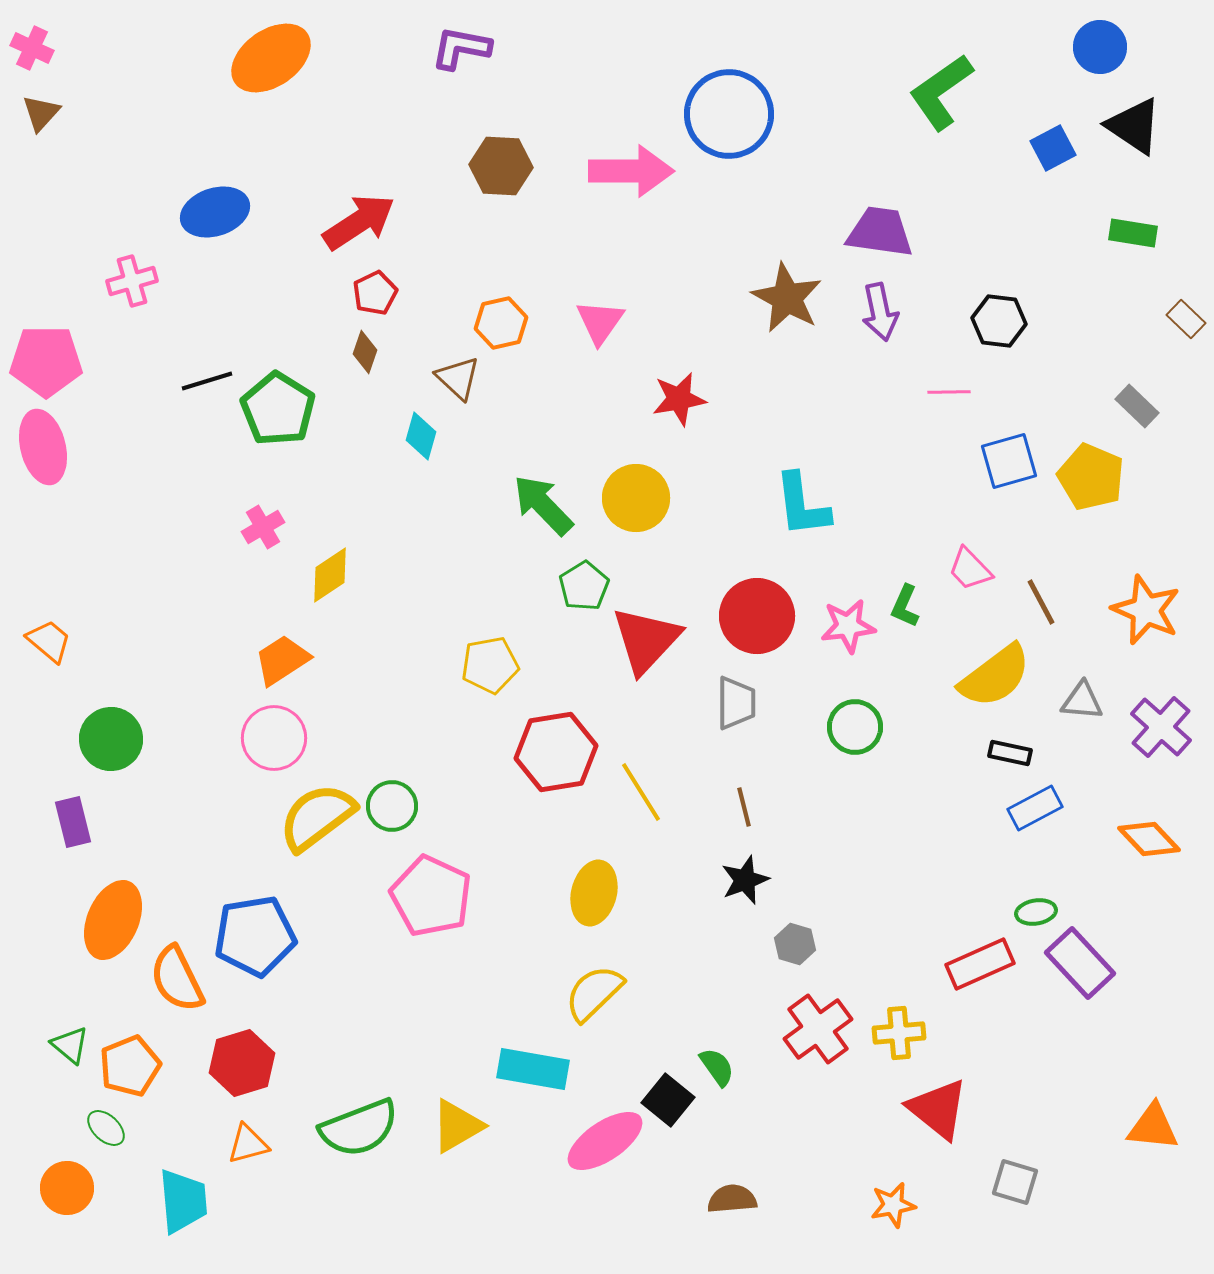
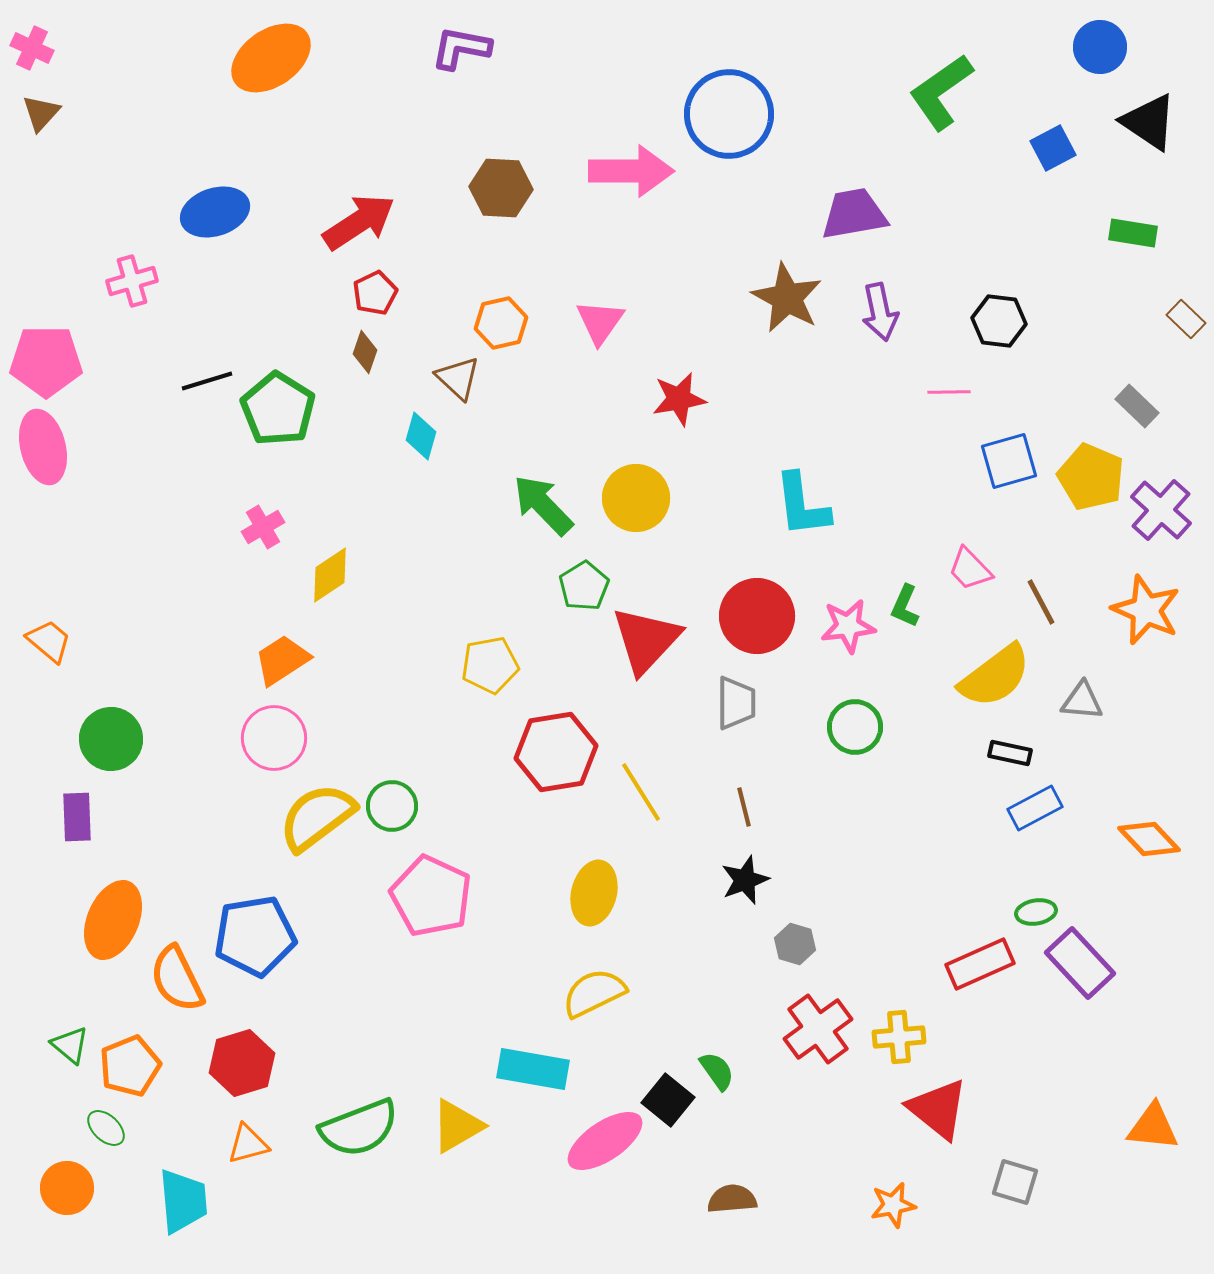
black triangle at (1134, 126): moved 15 px right, 4 px up
brown hexagon at (501, 166): moved 22 px down
purple trapezoid at (880, 232): moved 26 px left, 18 px up; rotated 18 degrees counterclockwise
purple cross at (1161, 727): moved 217 px up
purple rectangle at (73, 822): moved 4 px right, 5 px up; rotated 12 degrees clockwise
yellow semicircle at (594, 993): rotated 18 degrees clockwise
yellow cross at (899, 1033): moved 4 px down
green semicircle at (717, 1067): moved 4 px down
